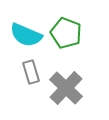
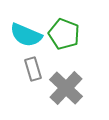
green pentagon: moved 2 px left, 1 px down
gray rectangle: moved 2 px right, 3 px up
